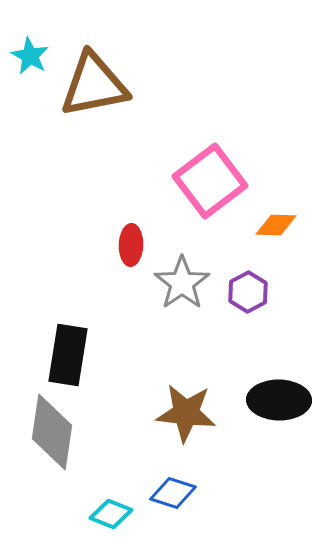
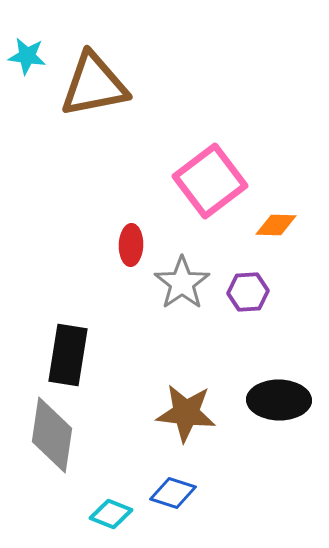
cyan star: moved 3 px left; rotated 21 degrees counterclockwise
purple hexagon: rotated 24 degrees clockwise
gray diamond: moved 3 px down
